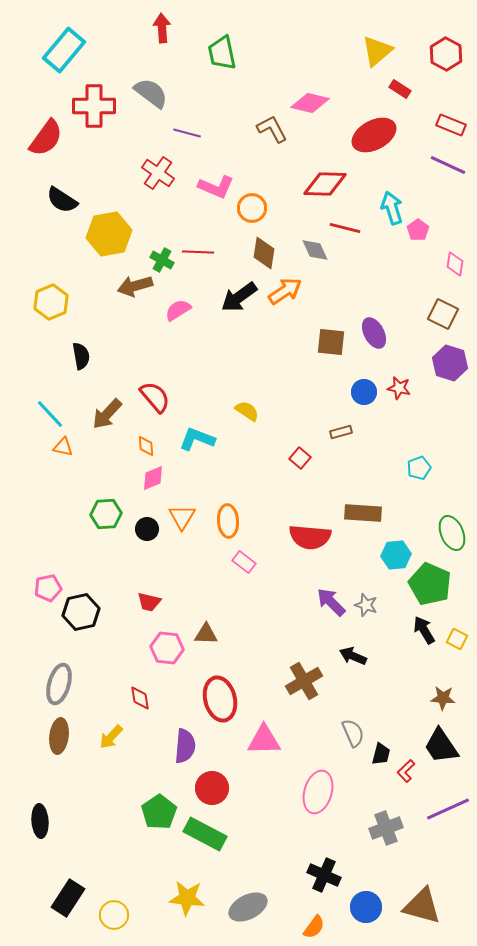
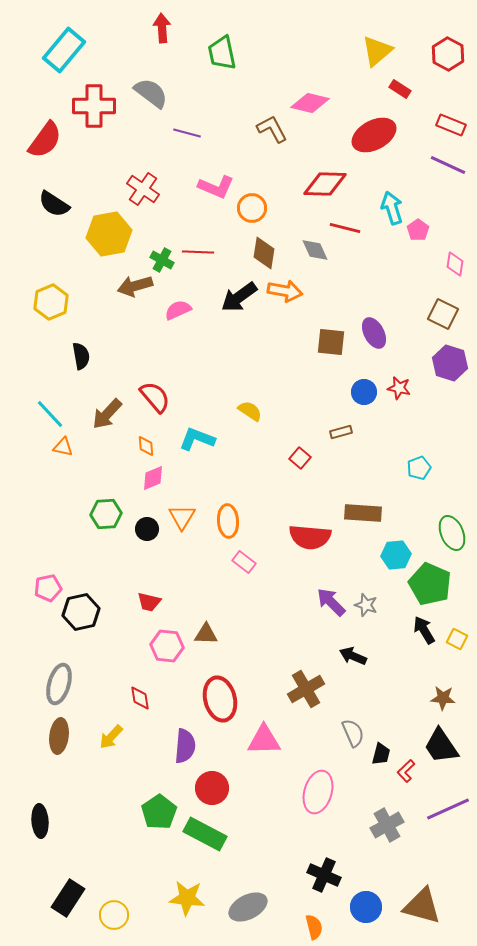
red hexagon at (446, 54): moved 2 px right
red semicircle at (46, 138): moved 1 px left, 2 px down
red cross at (158, 173): moved 15 px left, 16 px down
black semicircle at (62, 200): moved 8 px left, 4 px down
orange arrow at (285, 291): rotated 44 degrees clockwise
pink semicircle at (178, 310): rotated 8 degrees clockwise
yellow semicircle at (247, 411): moved 3 px right
pink hexagon at (167, 648): moved 2 px up
brown cross at (304, 681): moved 2 px right, 8 px down
gray cross at (386, 828): moved 1 px right, 3 px up; rotated 8 degrees counterclockwise
orange semicircle at (314, 927): rotated 50 degrees counterclockwise
